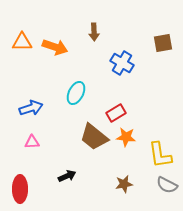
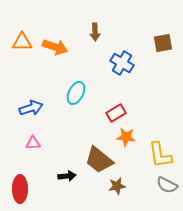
brown arrow: moved 1 px right
brown trapezoid: moved 5 px right, 23 px down
pink triangle: moved 1 px right, 1 px down
black arrow: rotated 18 degrees clockwise
brown star: moved 7 px left, 2 px down
